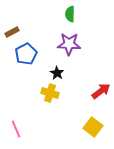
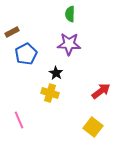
black star: moved 1 px left
pink line: moved 3 px right, 9 px up
